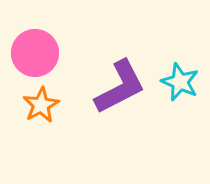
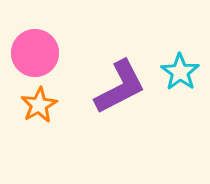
cyan star: moved 10 px up; rotated 12 degrees clockwise
orange star: moved 2 px left
